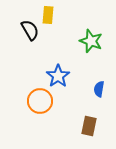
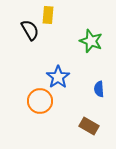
blue star: moved 1 px down
blue semicircle: rotated 14 degrees counterclockwise
brown rectangle: rotated 72 degrees counterclockwise
